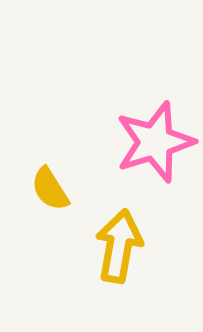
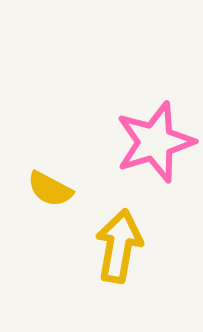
yellow semicircle: rotated 30 degrees counterclockwise
